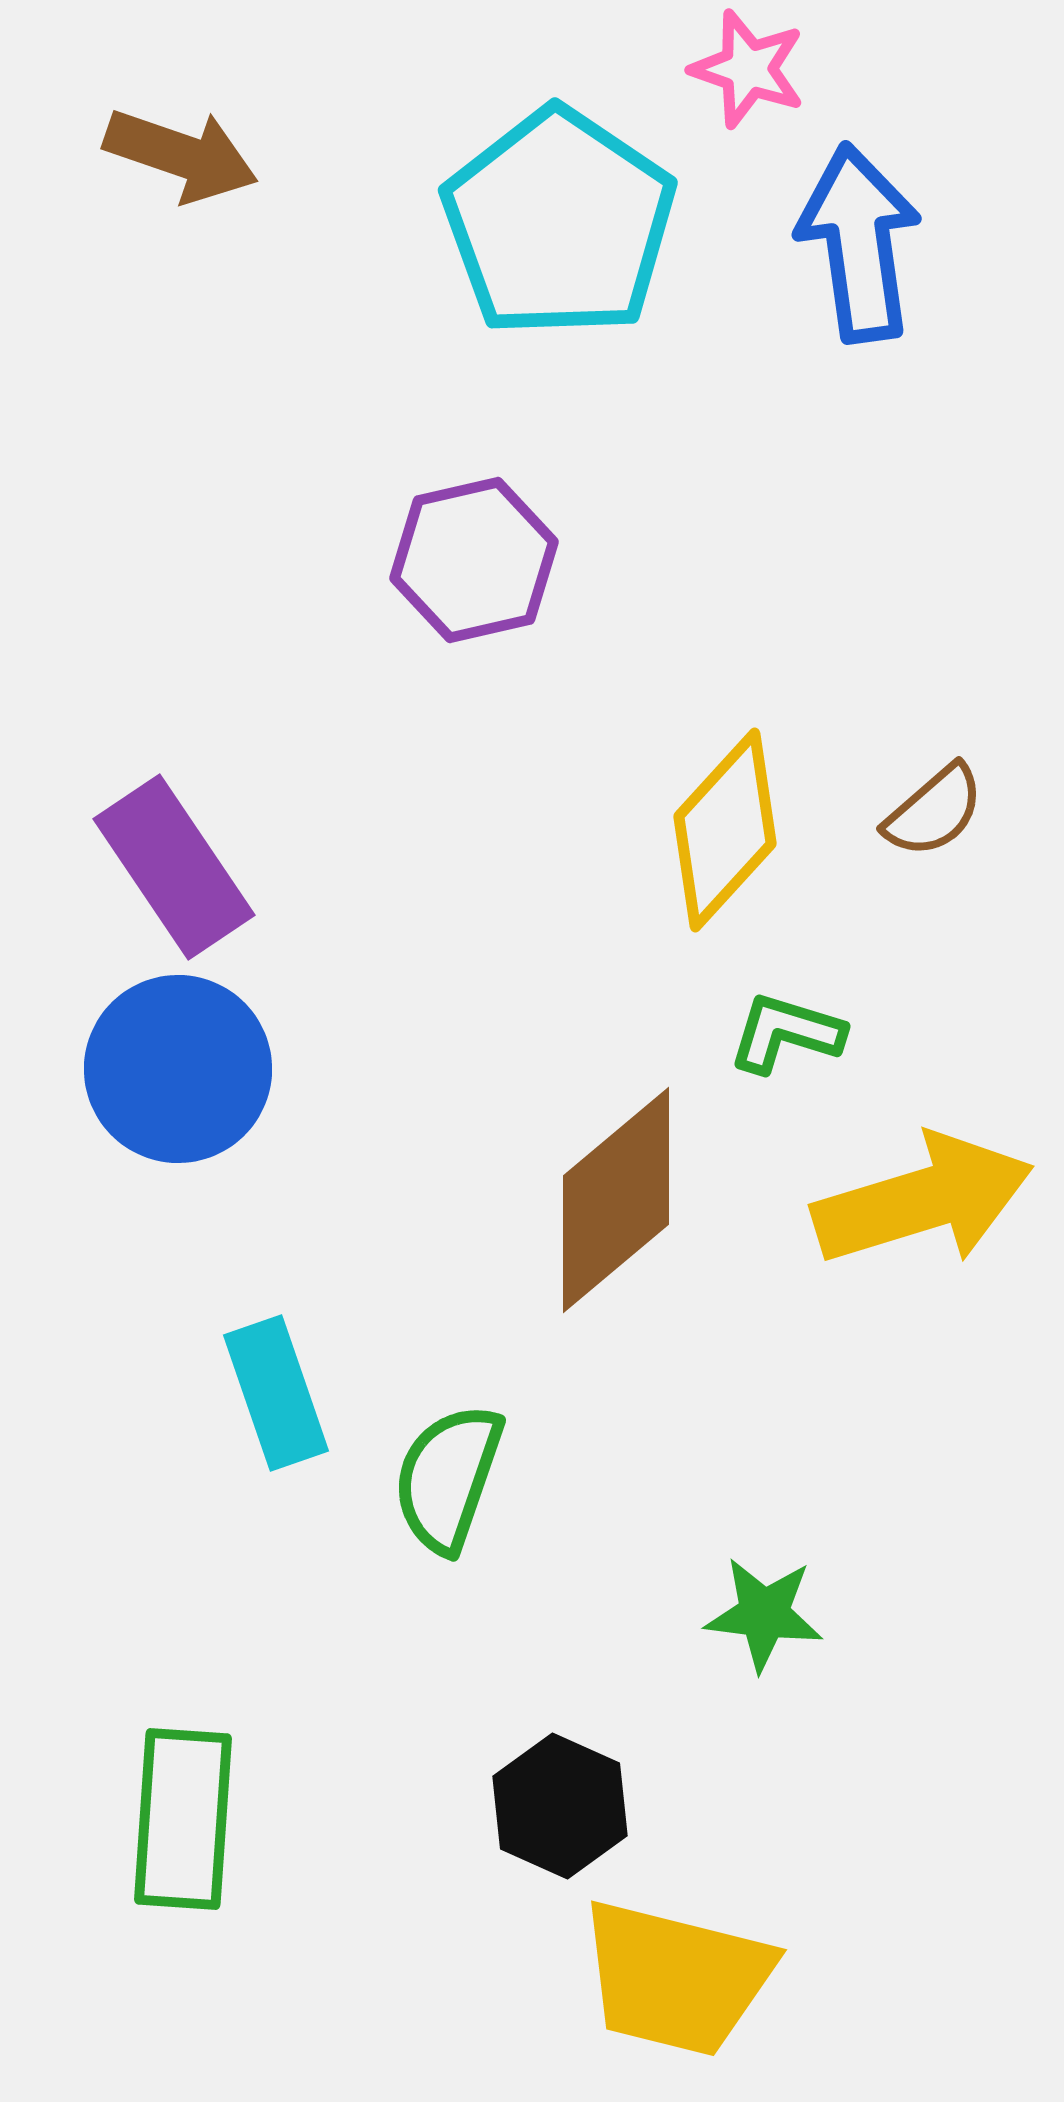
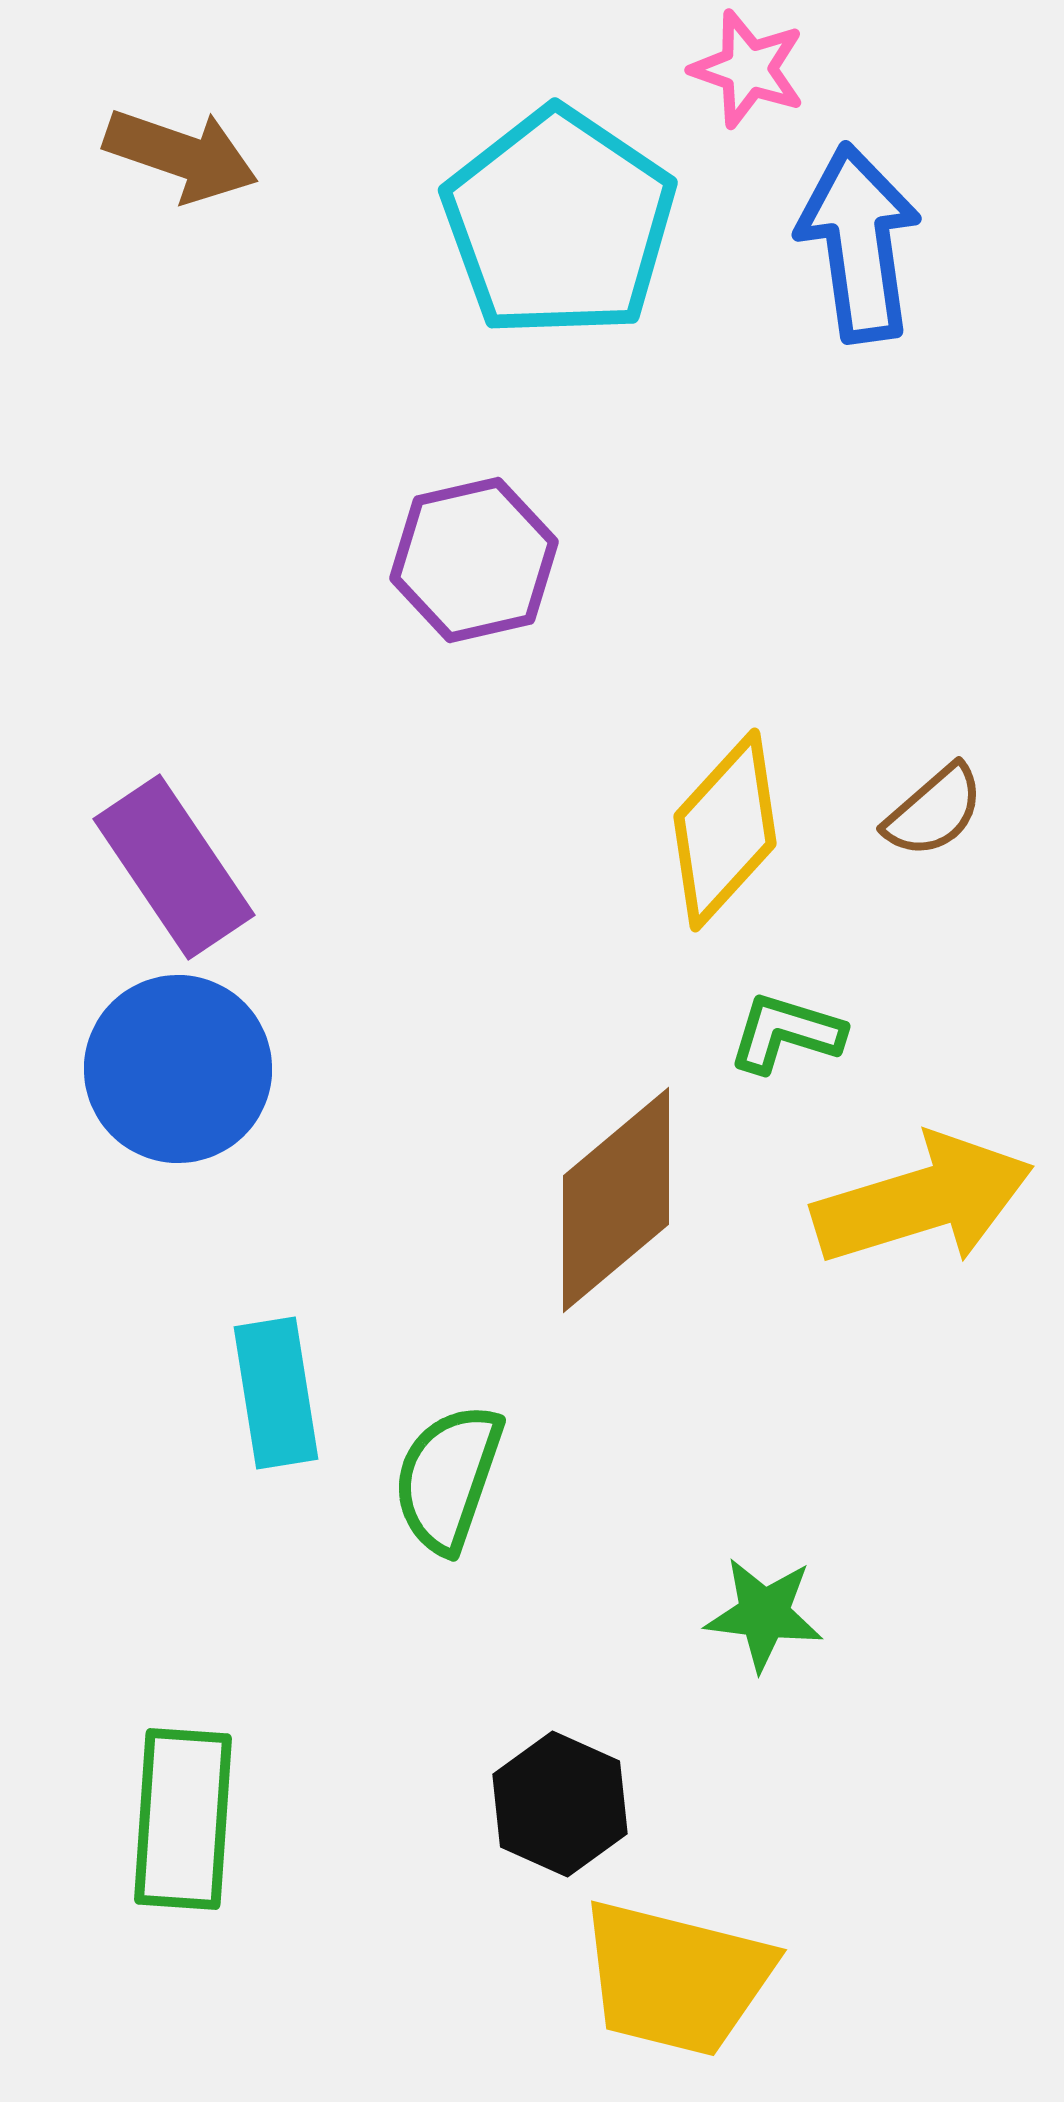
cyan rectangle: rotated 10 degrees clockwise
black hexagon: moved 2 px up
